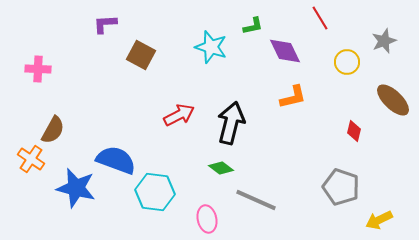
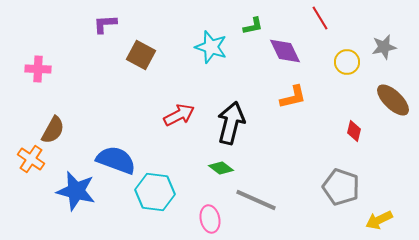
gray star: moved 6 px down; rotated 10 degrees clockwise
blue star: moved 3 px down
pink ellipse: moved 3 px right
